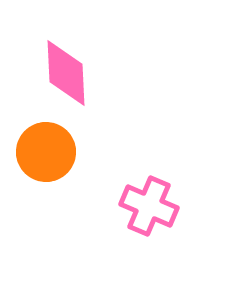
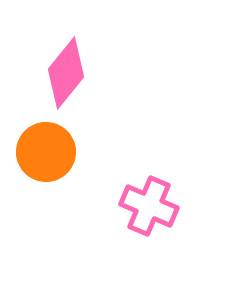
pink diamond: rotated 42 degrees clockwise
